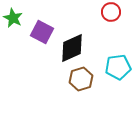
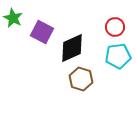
red circle: moved 4 px right, 15 px down
cyan pentagon: moved 11 px up
brown hexagon: rotated 25 degrees counterclockwise
